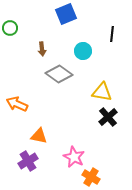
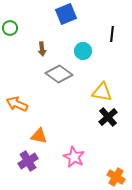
orange cross: moved 25 px right
